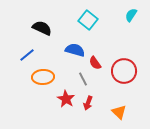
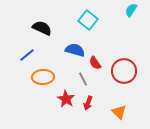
cyan semicircle: moved 5 px up
